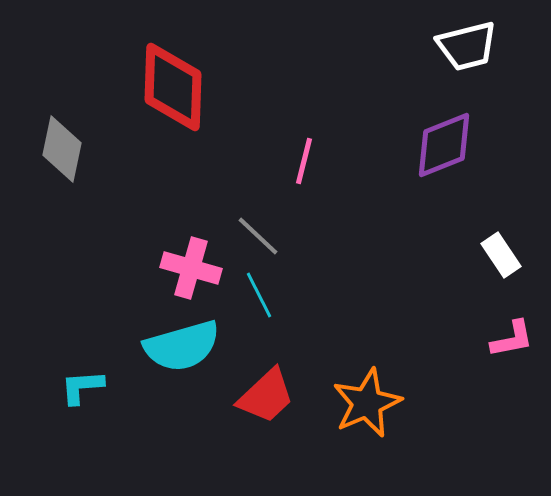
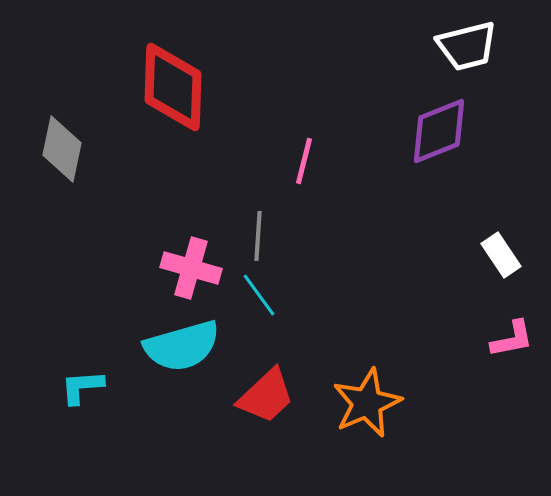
purple diamond: moved 5 px left, 14 px up
gray line: rotated 51 degrees clockwise
cyan line: rotated 9 degrees counterclockwise
